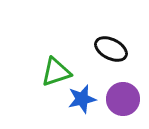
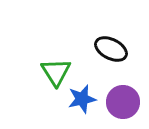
green triangle: rotated 44 degrees counterclockwise
purple circle: moved 3 px down
